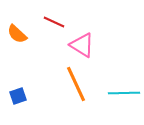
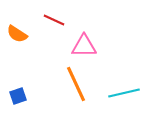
red line: moved 2 px up
orange semicircle: rotated 10 degrees counterclockwise
pink triangle: moved 2 px right, 1 px down; rotated 32 degrees counterclockwise
cyan line: rotated 12 degrees counterclockwise
